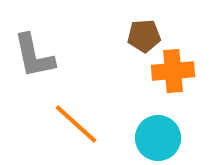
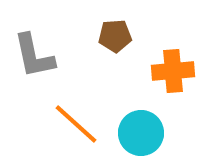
brown pentagon: moved 29 px left
cyan circle: moved 17 px left, 5 px up
